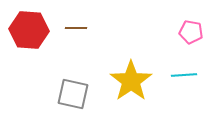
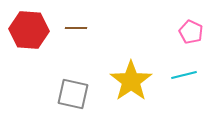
pink pentagon: rotated 15 degrees clockwise
cyan line: rotated 10 degrees counterclockwise
